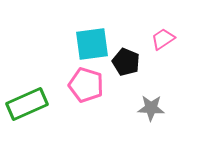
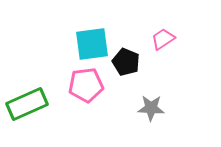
pink pentagon: rotated 24 degrees counterclockwise
